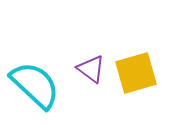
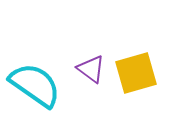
cyan semicircle: rotated 8 degrees counterclockwise
